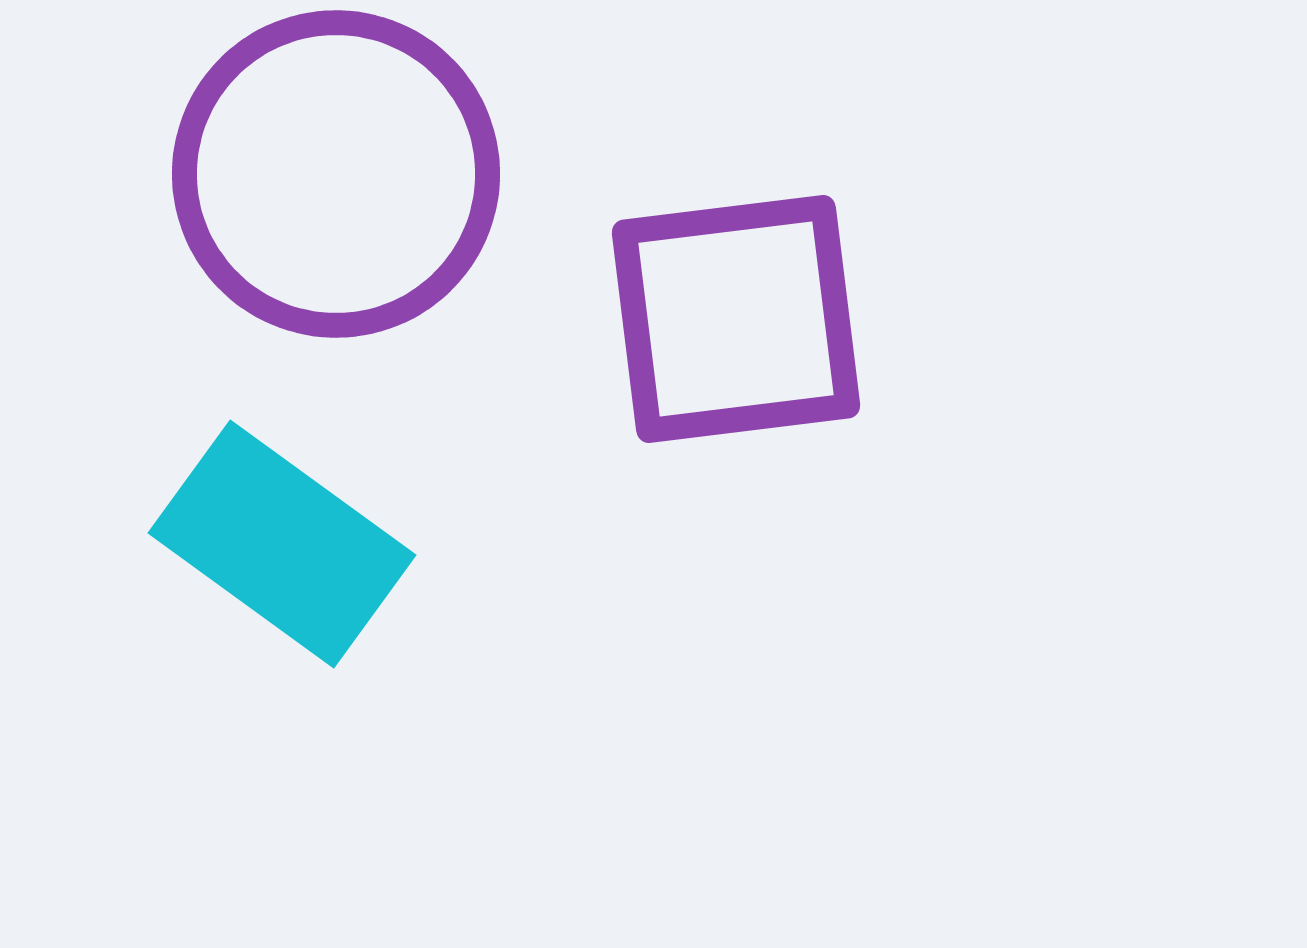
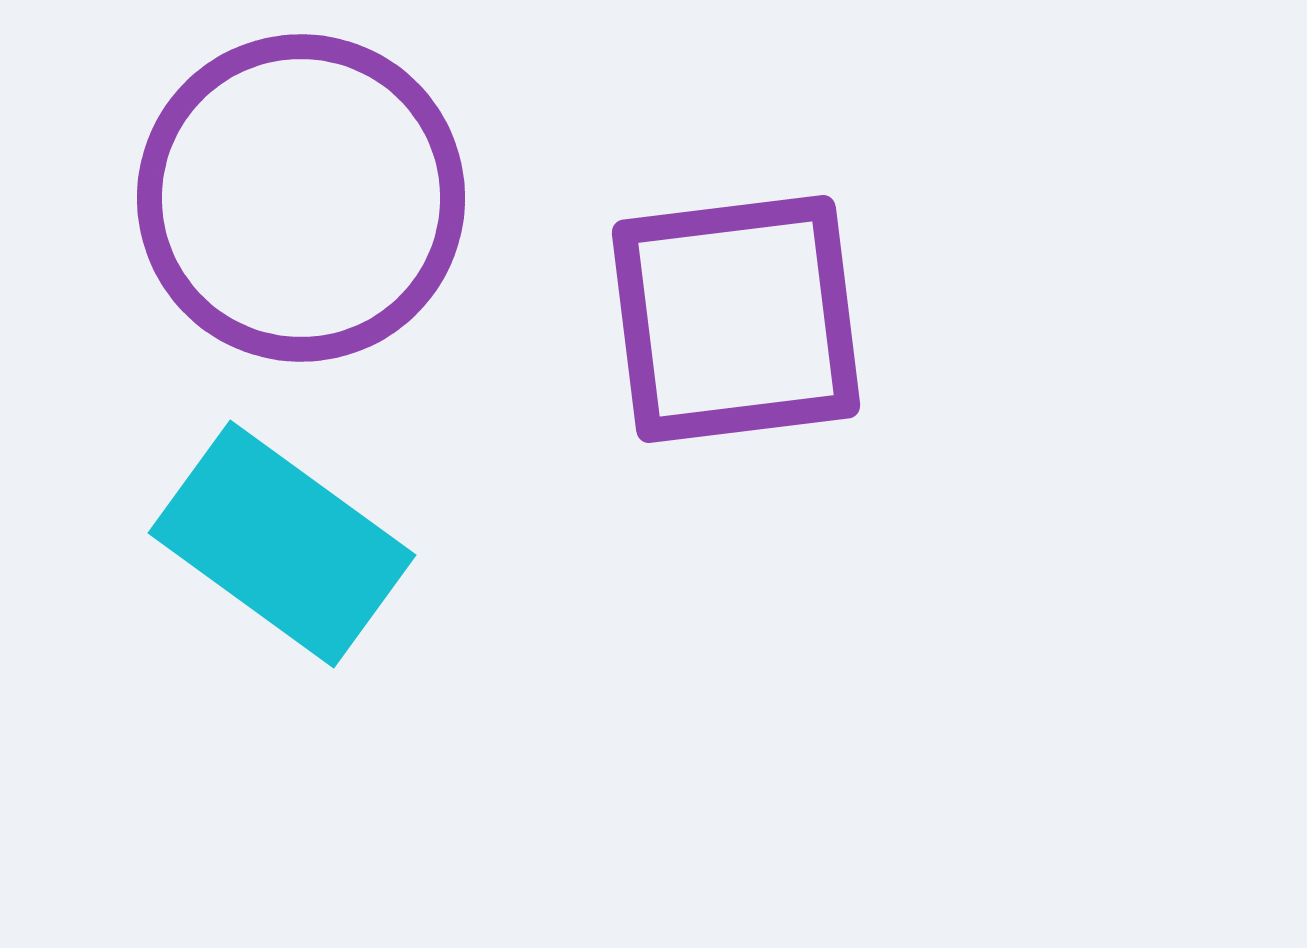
purple circle: moved 35 px left, 24 px down
